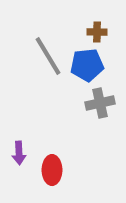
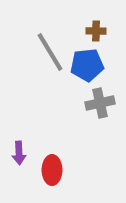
brown cross: moved 1 px left, 1 px up
gray line: moved 2 px right, 4 px up
